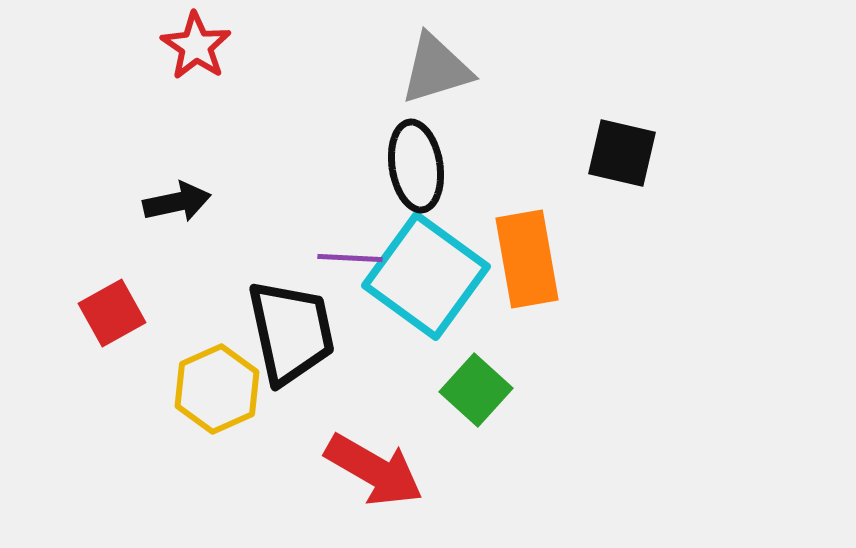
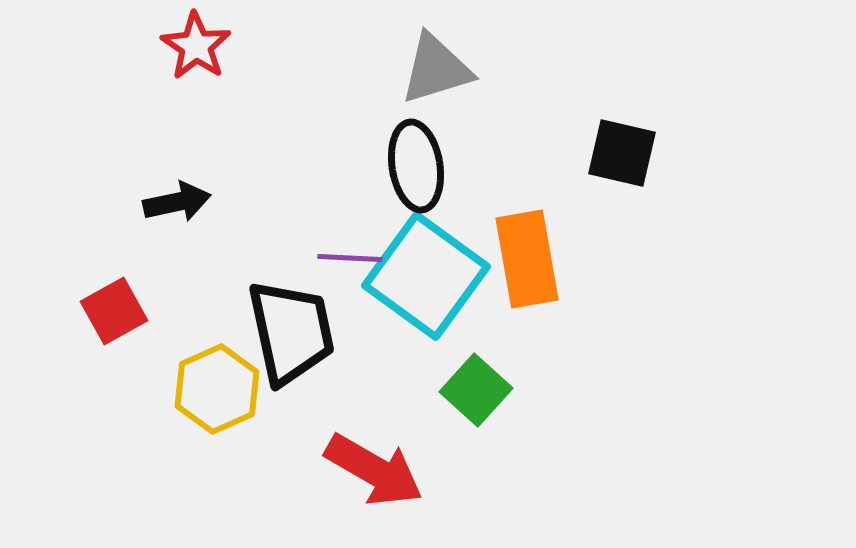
red square: moved 2 px right, 2 px up
